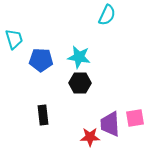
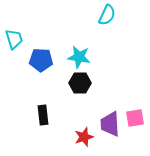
red star: moved 6 px left; rotated 18 degrees counterclockwise
